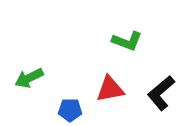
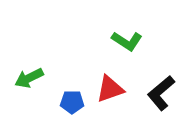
green L-shape: rotated 12 degrees clockwise
red triangle: rotated 8 degrees counterclockwise
blue pentagon: moved 2 px right, 8 px up
